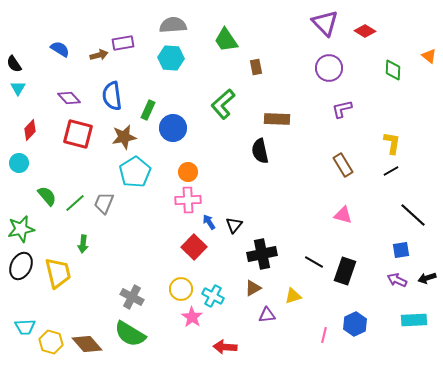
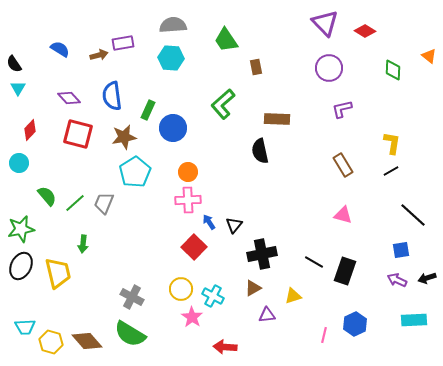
brown diamond at (87, 344): moved 3 px up
